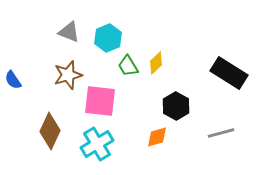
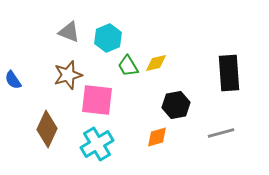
yellow diamond: rotated 30 degrees clockwise
black rectangle: rotated 54 degrees clockwise
pink square: moved 3 px left, 1 px up
black hexagon: moved 1 px up; rotated 20 degrees clockwise
brown diamond: moved 3 px left, 2 px up
